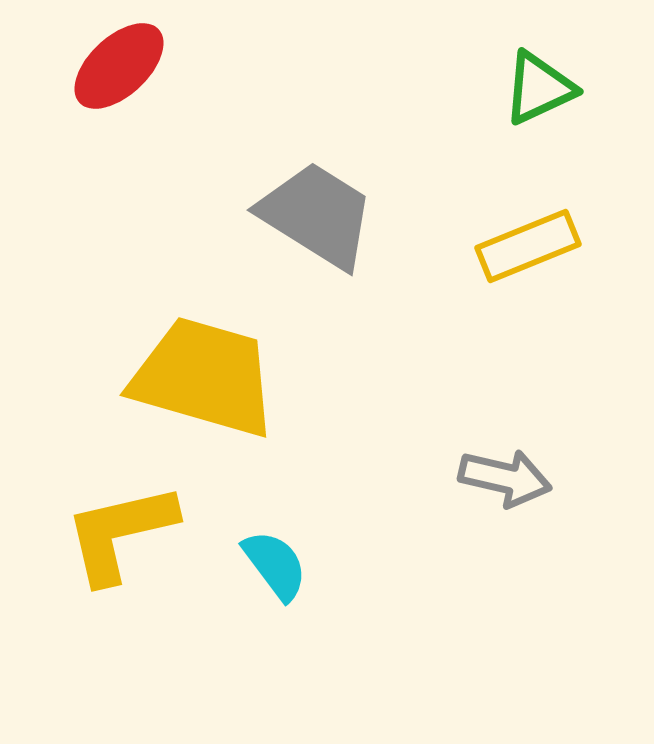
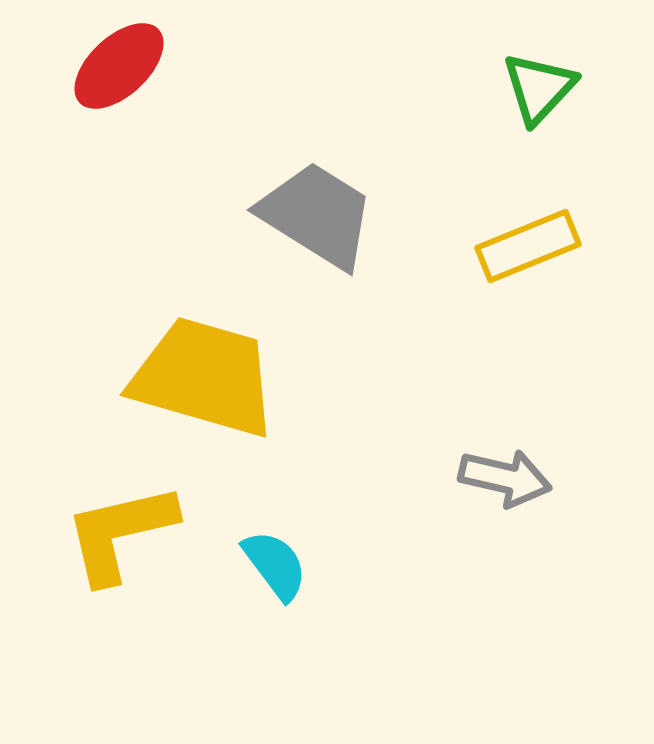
green triangle: rotated 22 degrees counterclockwise
